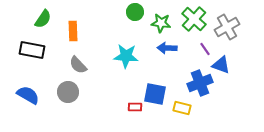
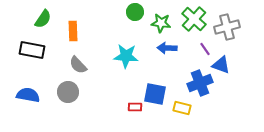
gray cross: rotated 15 degrees clockwise
blue semicircle: rotated 20 degrees counterclockwise
